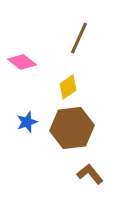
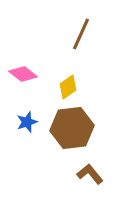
brown line: moved 2 px right, 4 px up
pink diamond: moved 1 px right, 12 px down
